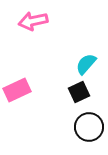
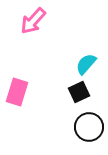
pink arrow: rotated 36 degrees counterclockwise
pink rectangle: moved 2 px down; rotated 48 degrees counterclockwise
